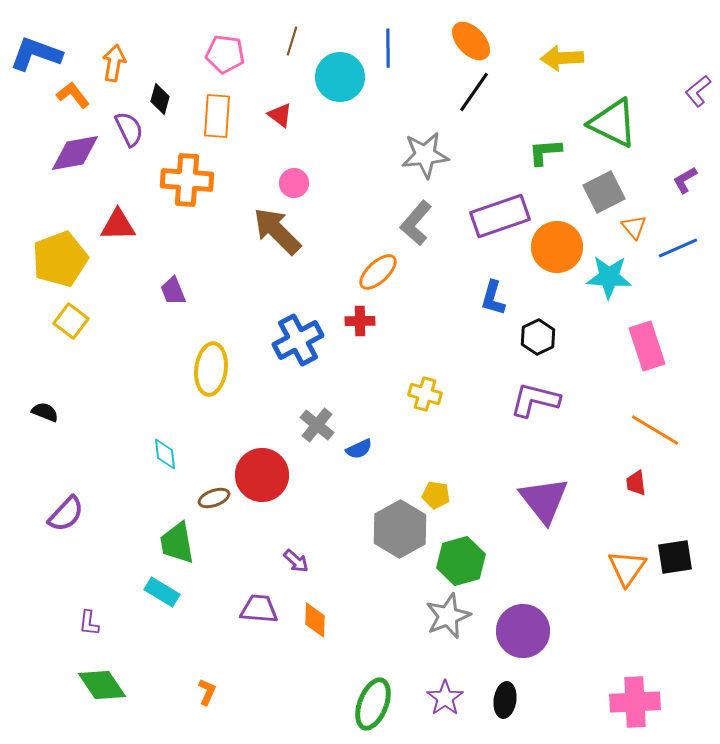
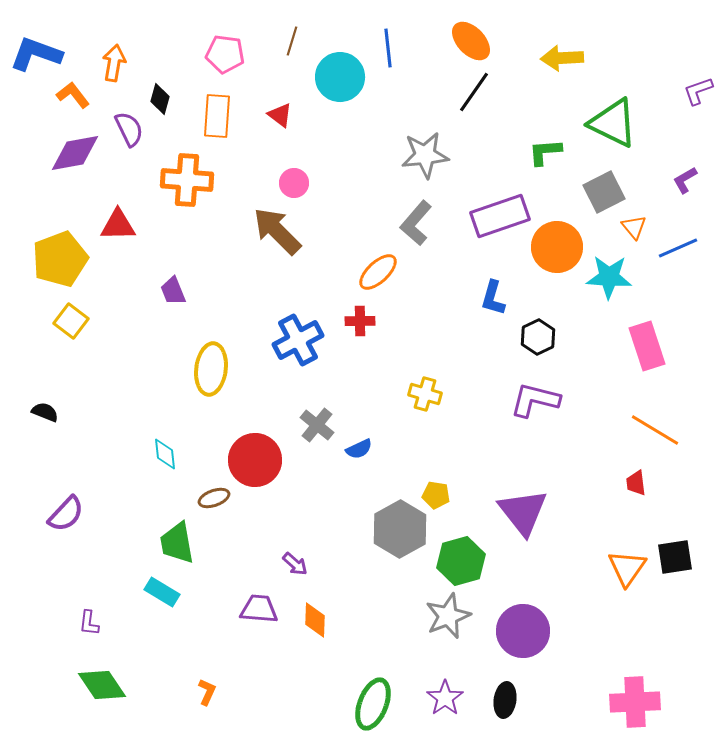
blue line at (388, 48): rotated 6 degrees counterclockwise
purple L-shape at (698, 91): rotated 20 degrees clockwise
red circle at (262, 475): moved 7 px left, 15 px up
purple triangle at (544, 500): moved 21 px left, 12 px down
purple arrow at (296, 561): moved 1 px left, 3 px down
